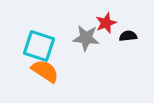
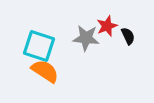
red star: moved 1 px right, 3 px down
black semicircle: rotated 72 degrees clockwise
